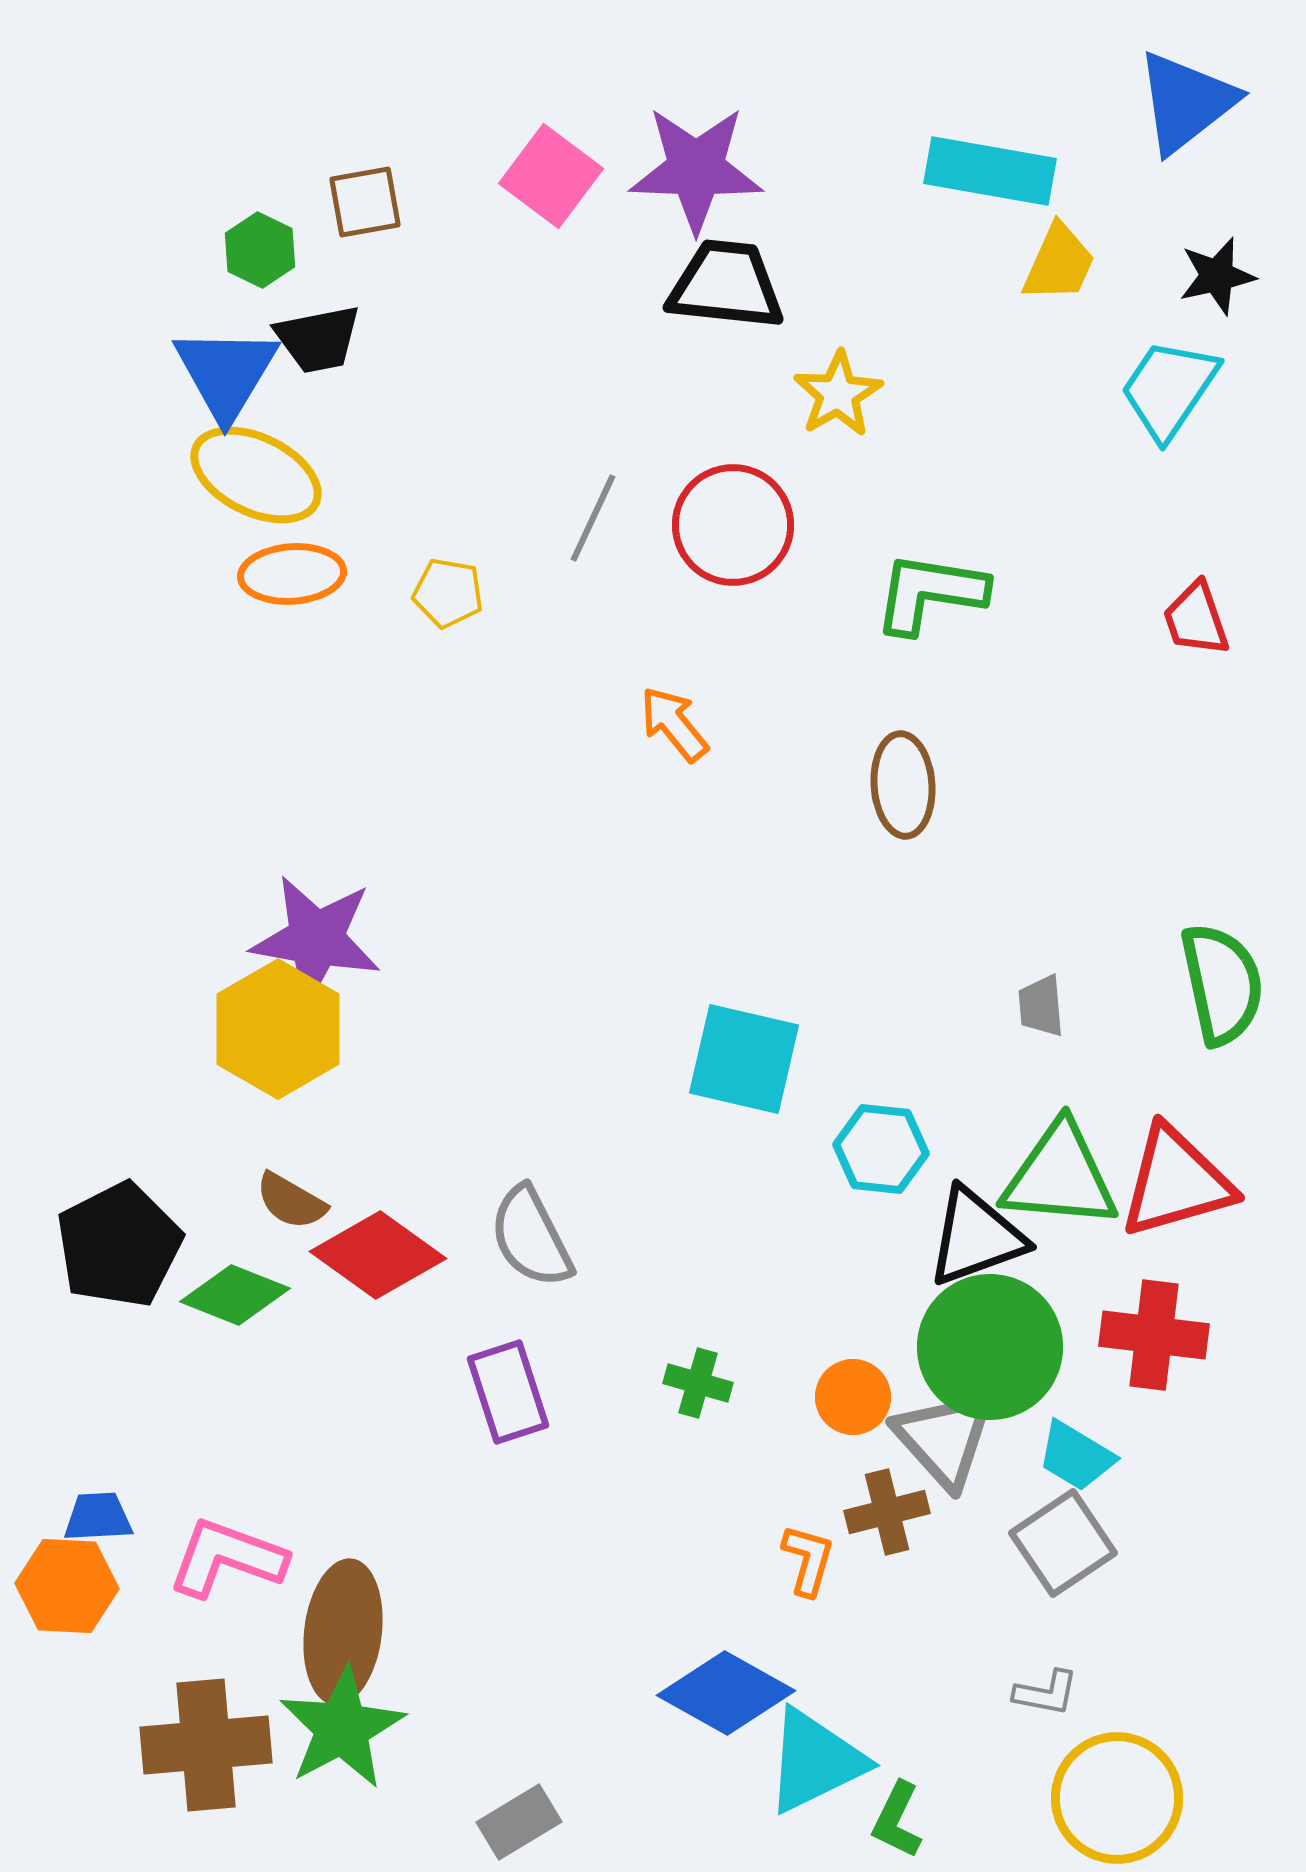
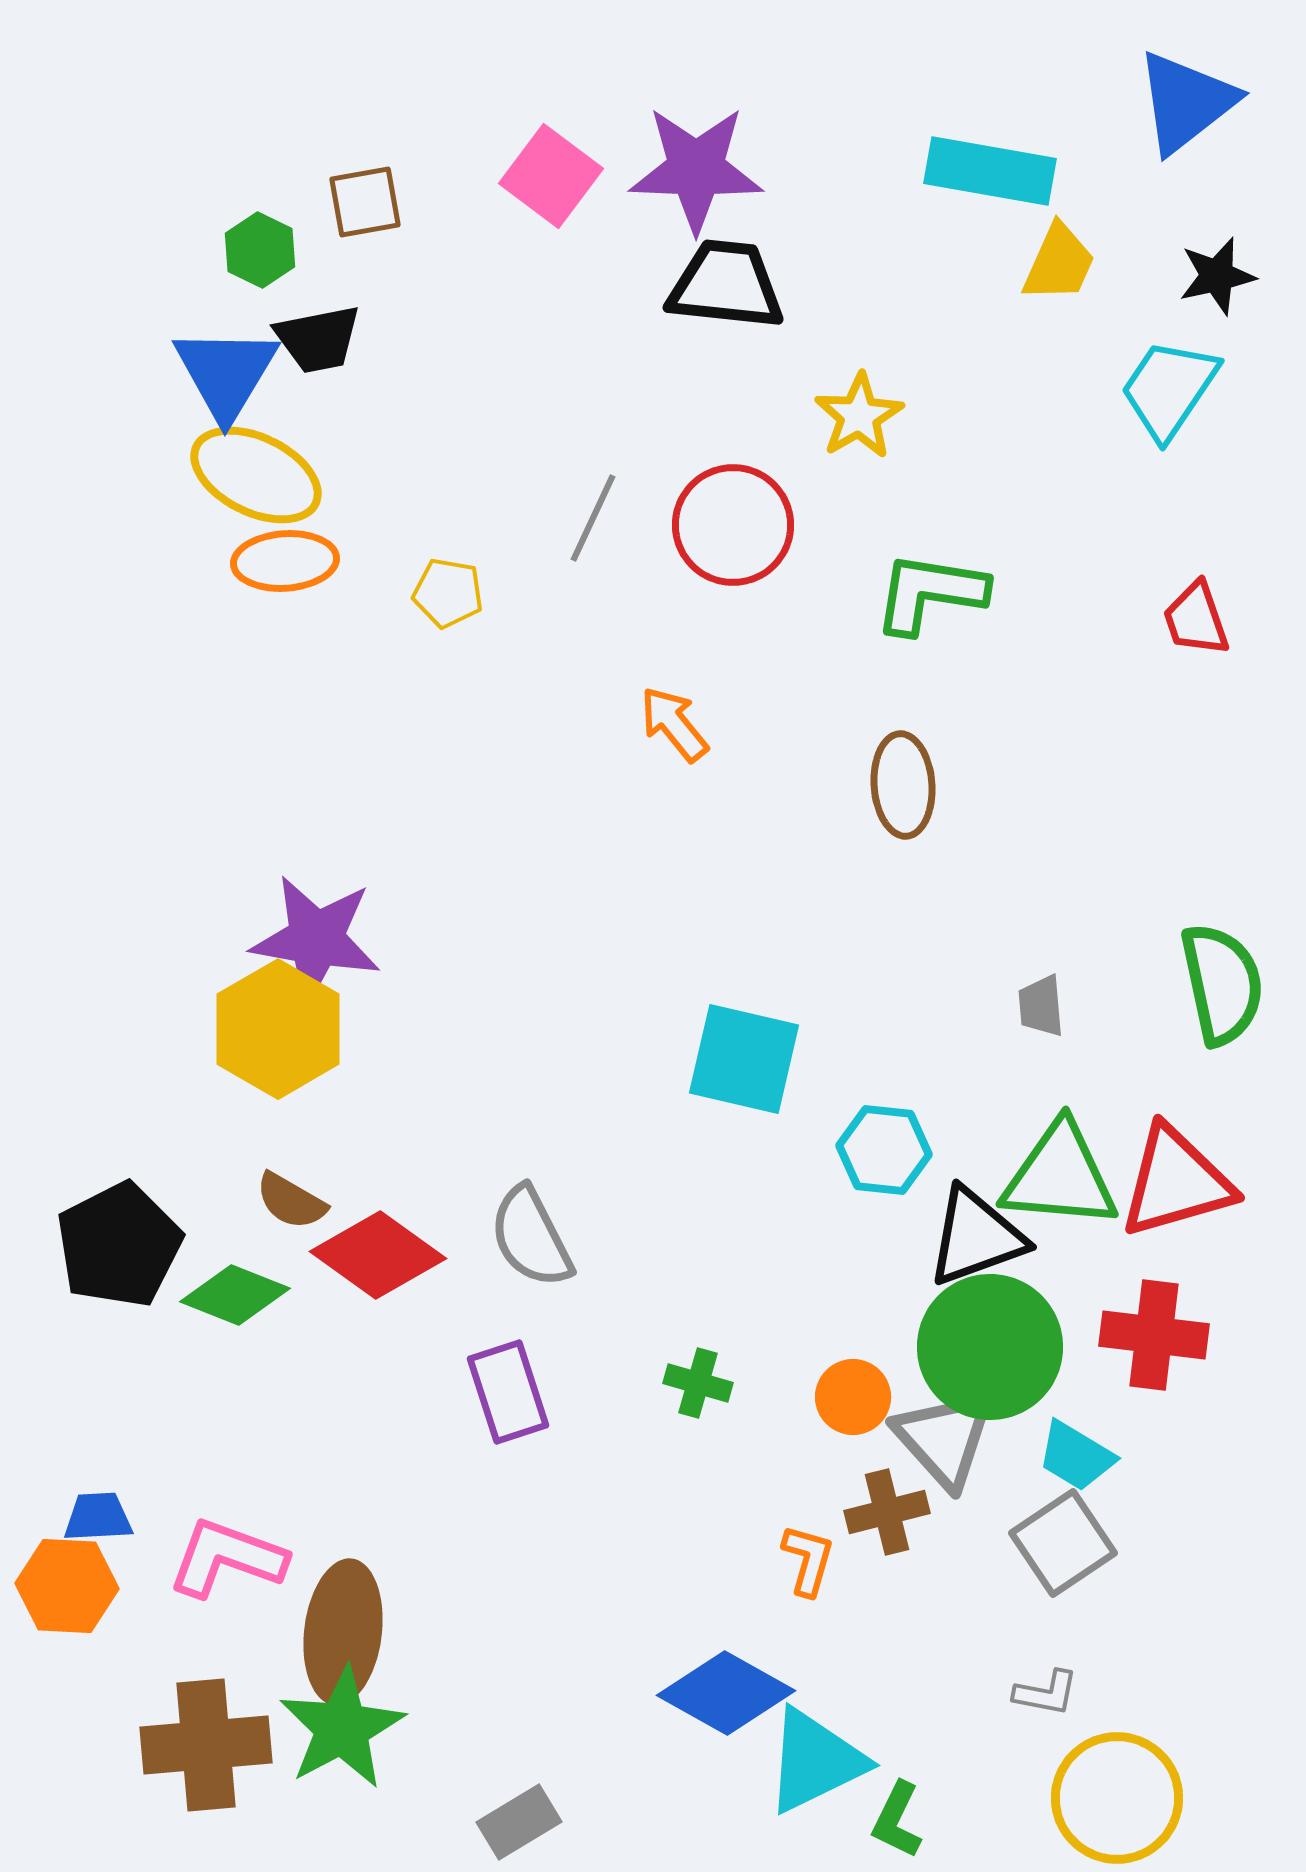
yellow star at (838, 394): moved 21 px right, 22 px down
orange ellipse at (292, 574): moved 7 px left, 13 px up
cyan hexagon at (881, 1149): moved 3 px right, 1 px down
